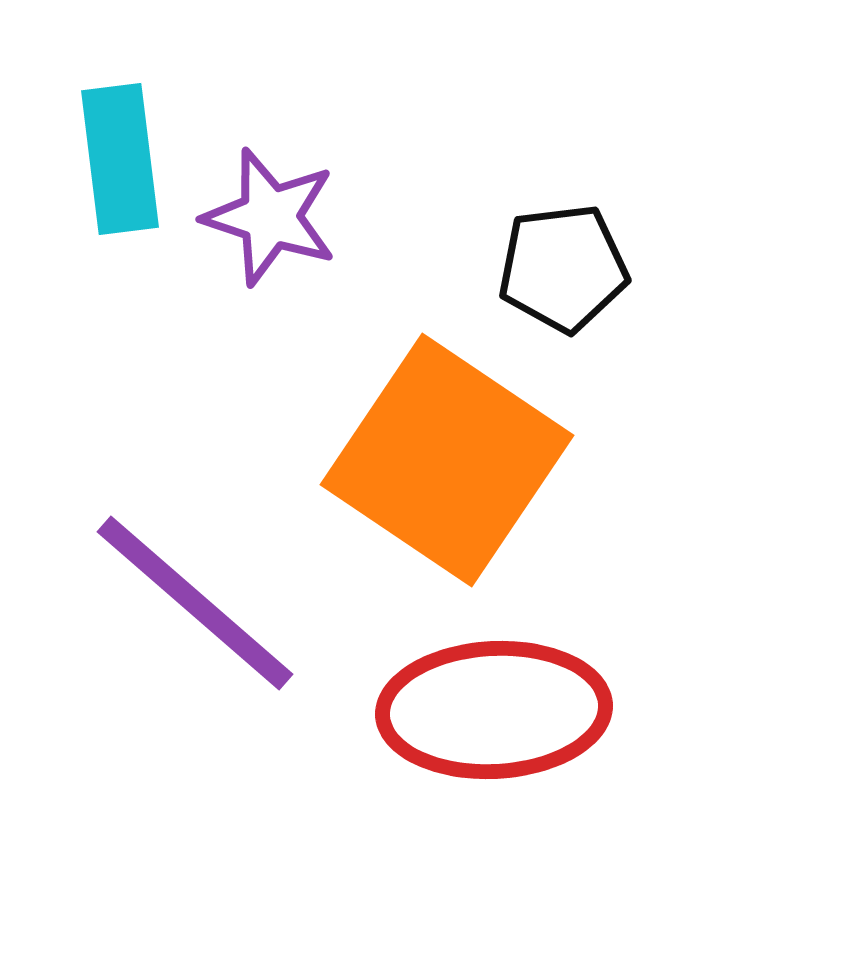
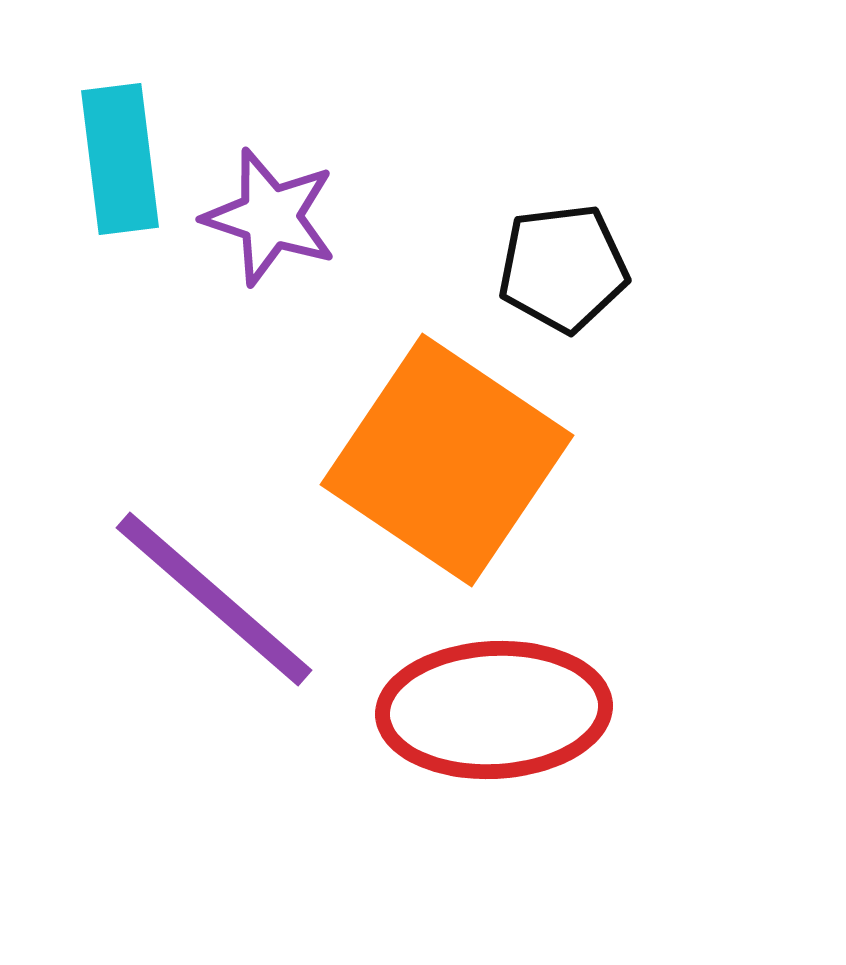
purple line: moved 19 px right, 4 px up
